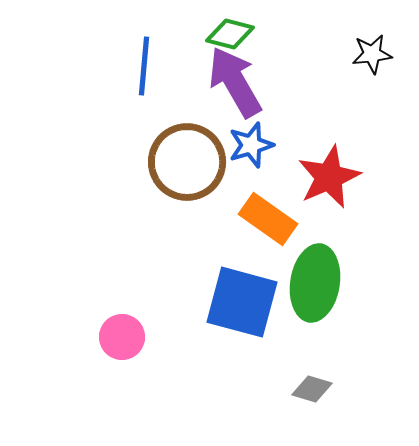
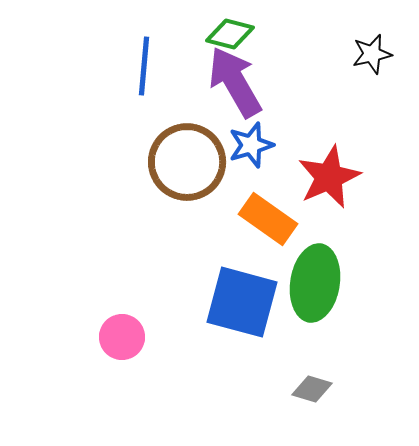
black star: rotated 6 degrees counterclockwise
